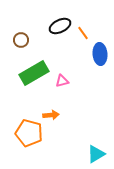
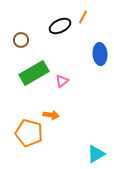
orange line: moved 16 px up; rotated 64 degrees clockwise
pink triangle: rotated 24 degrees counterclockwise
orange arrow: rotated 14 degrees clockwise
